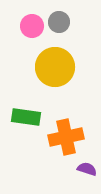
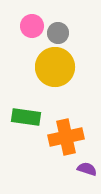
gray circle: moved 1 px left, 11 px down
